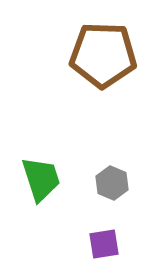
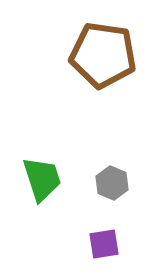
brown pentagon: rotated 6 degrees clockwise
green trapezoid: moved 1 px right
